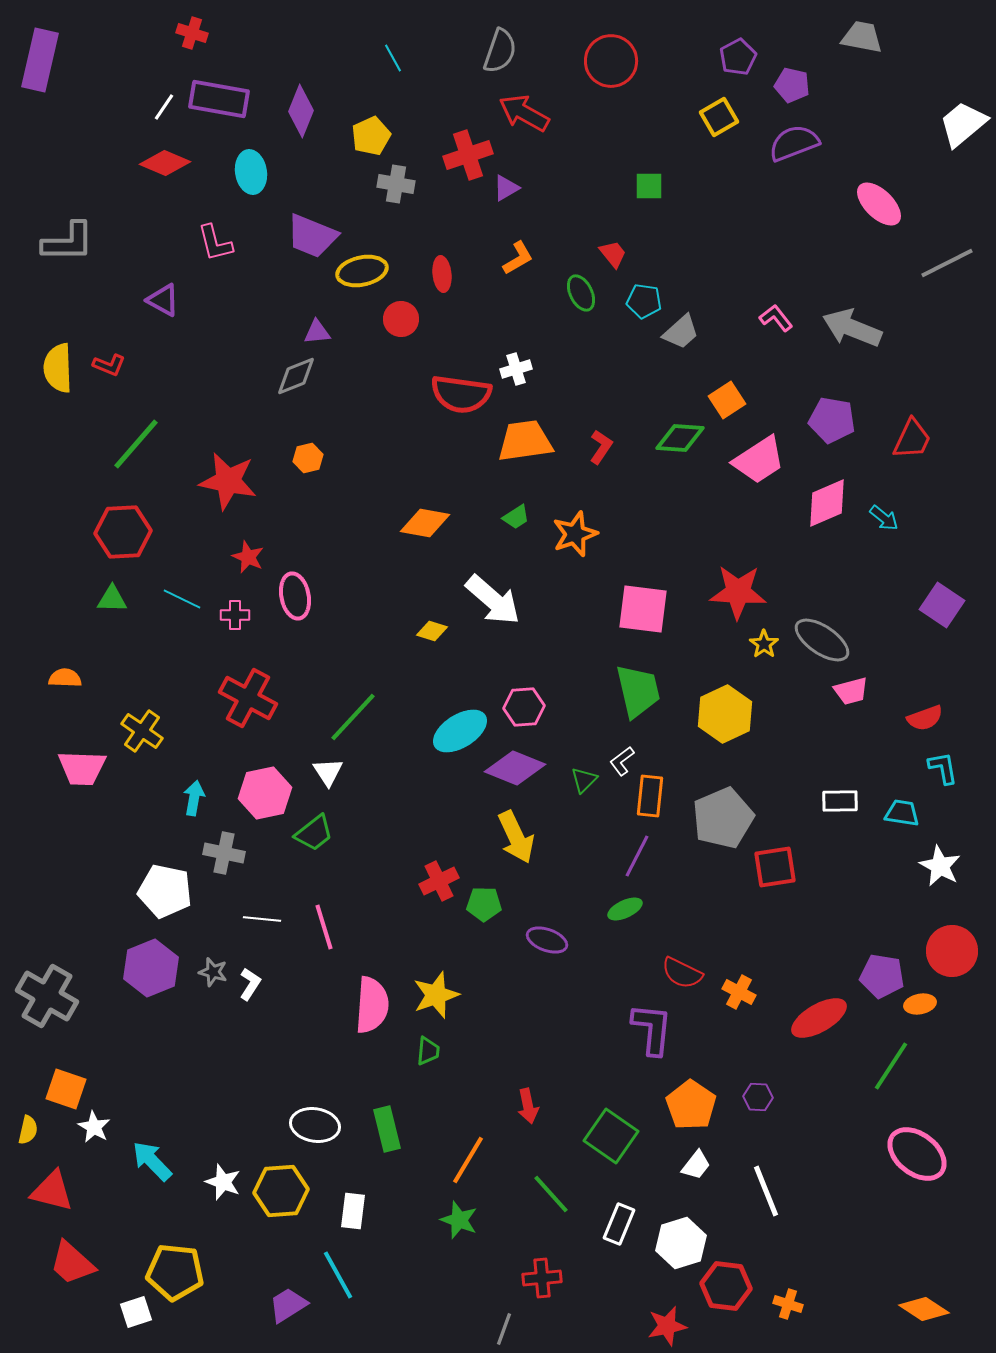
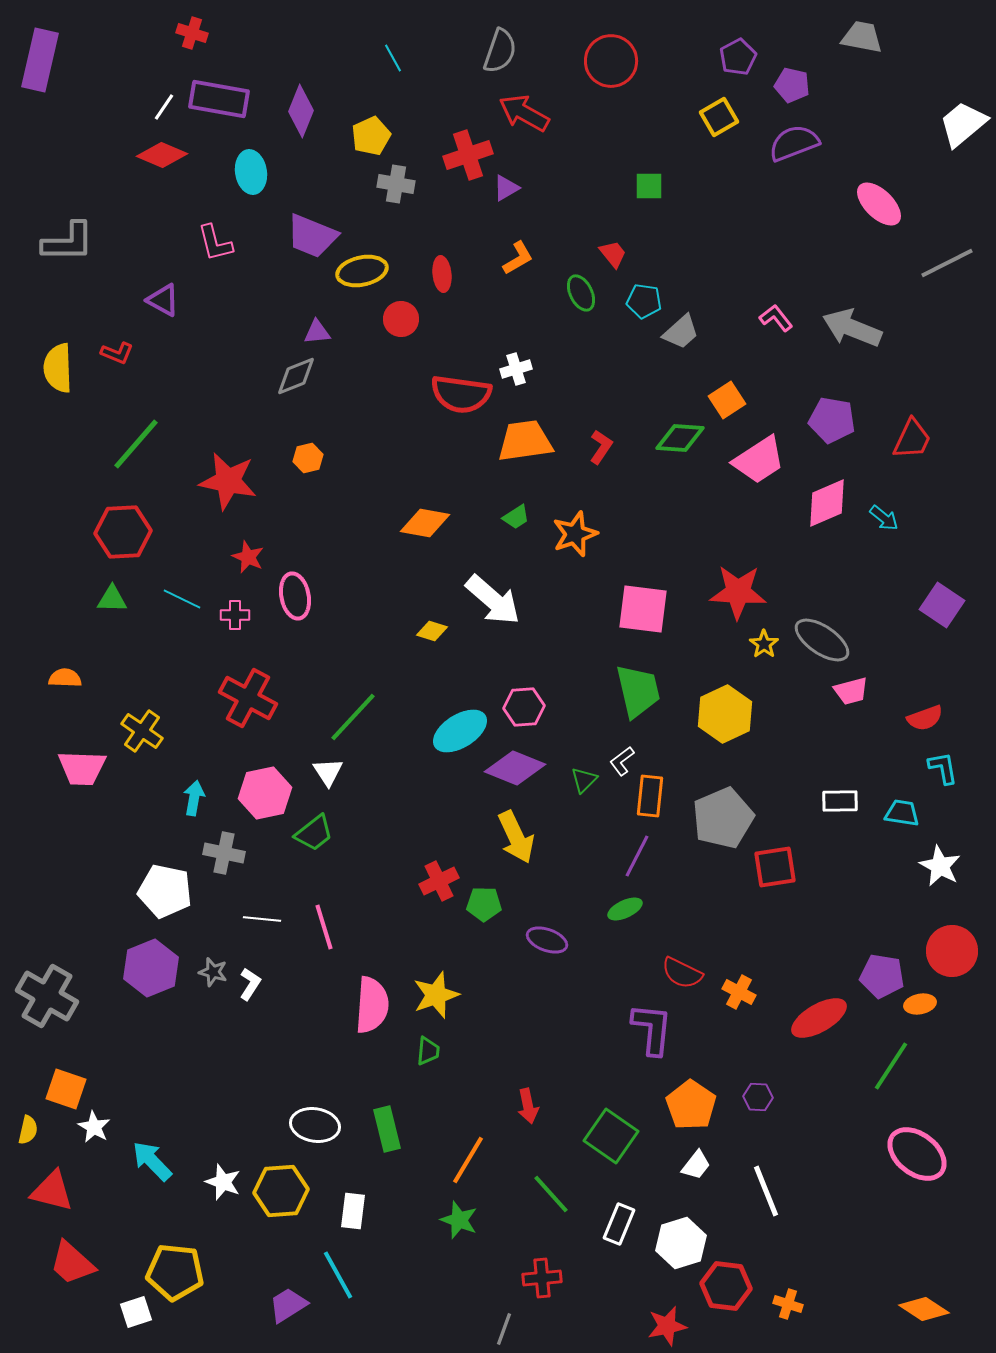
red diamond at (165, 163): moved 3 px left, 8 px up
red L-shape at (109, 365): moved 8 px right, 12 px up
